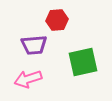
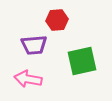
green square: moved 1 px left, 1 px up
pink arrow: rotated 28 degrees clockwise
